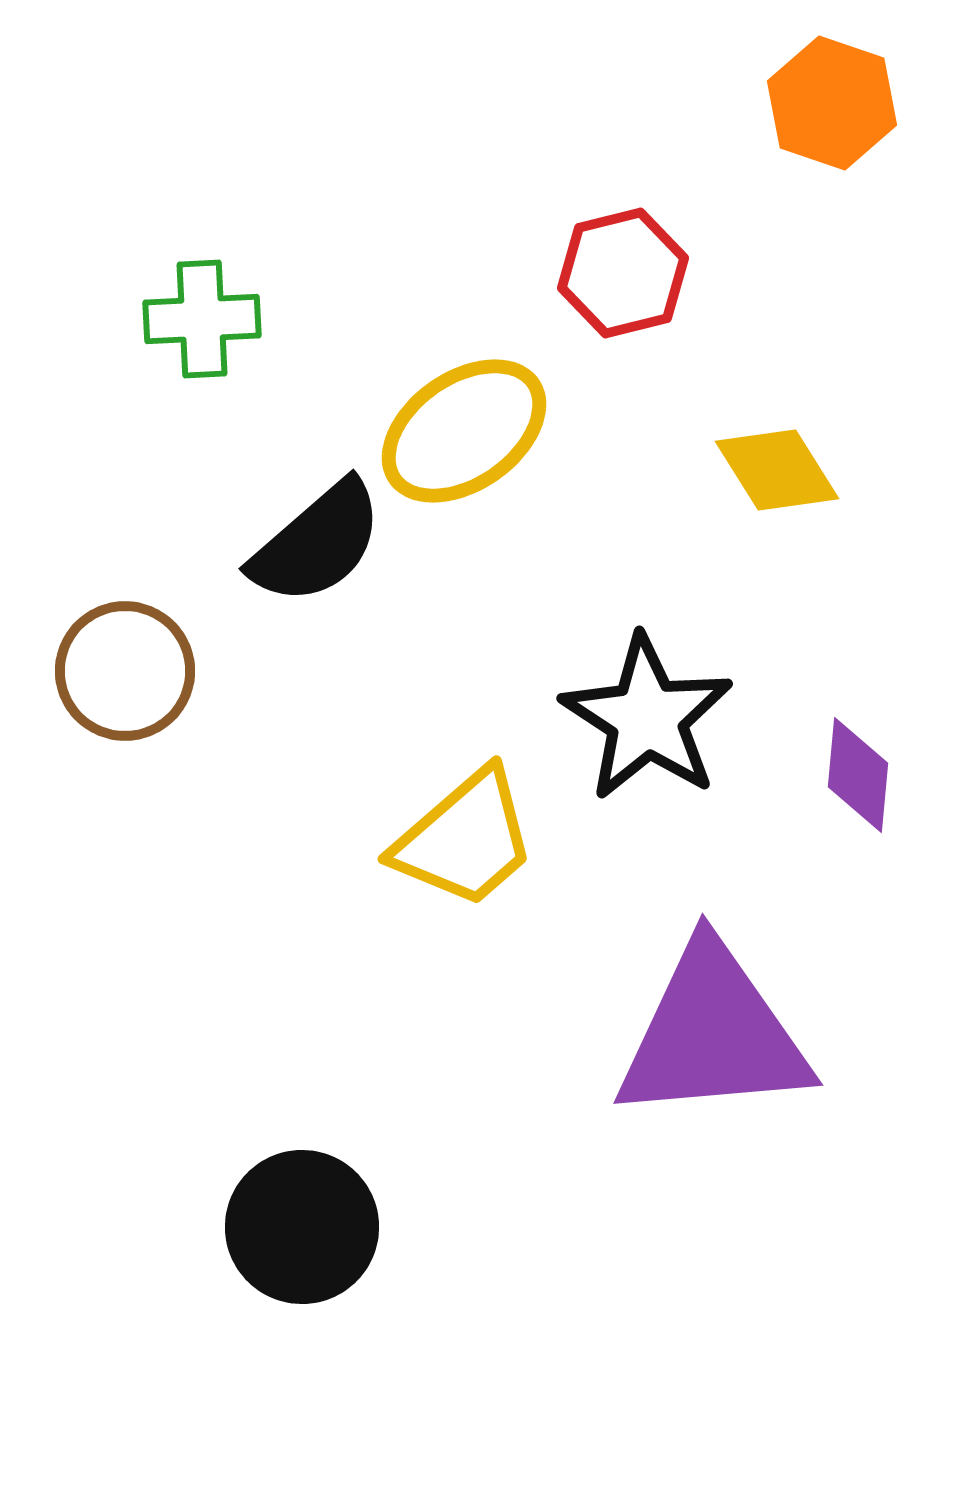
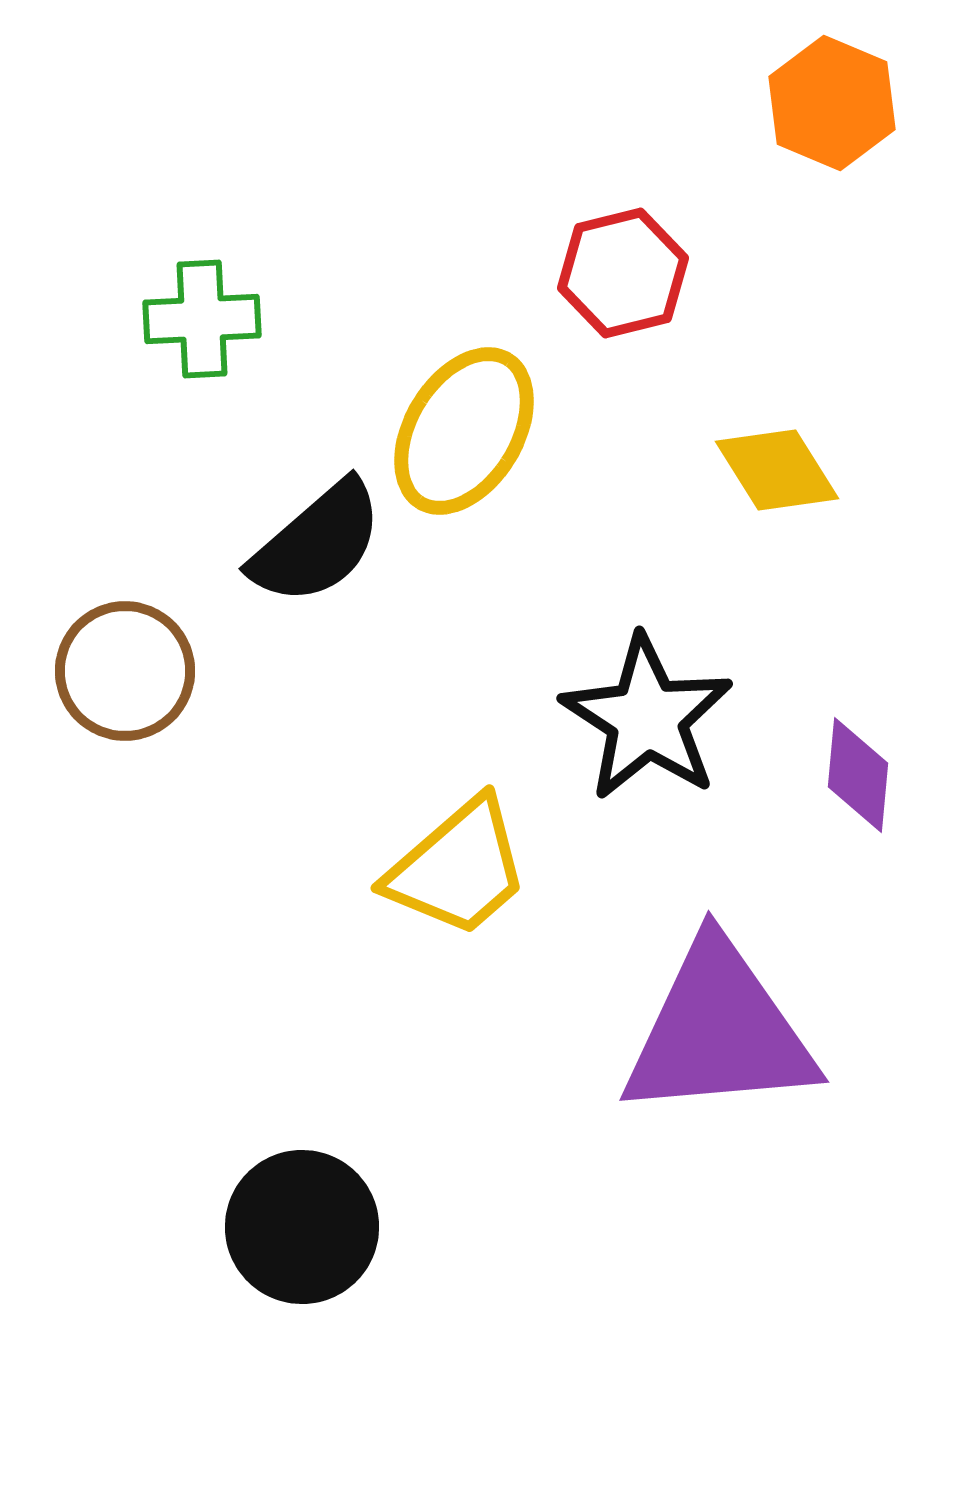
orange hexagon: rotated 4 degrees clockwise
yellow ellipse: rotated 24 degrees counterclockwise
yellow trapezoid: moved 7 px left, 29 px down
purple triangle: moved 6 px right, 3 px up
